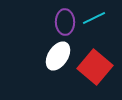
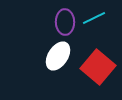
red square: moved 3 px right
